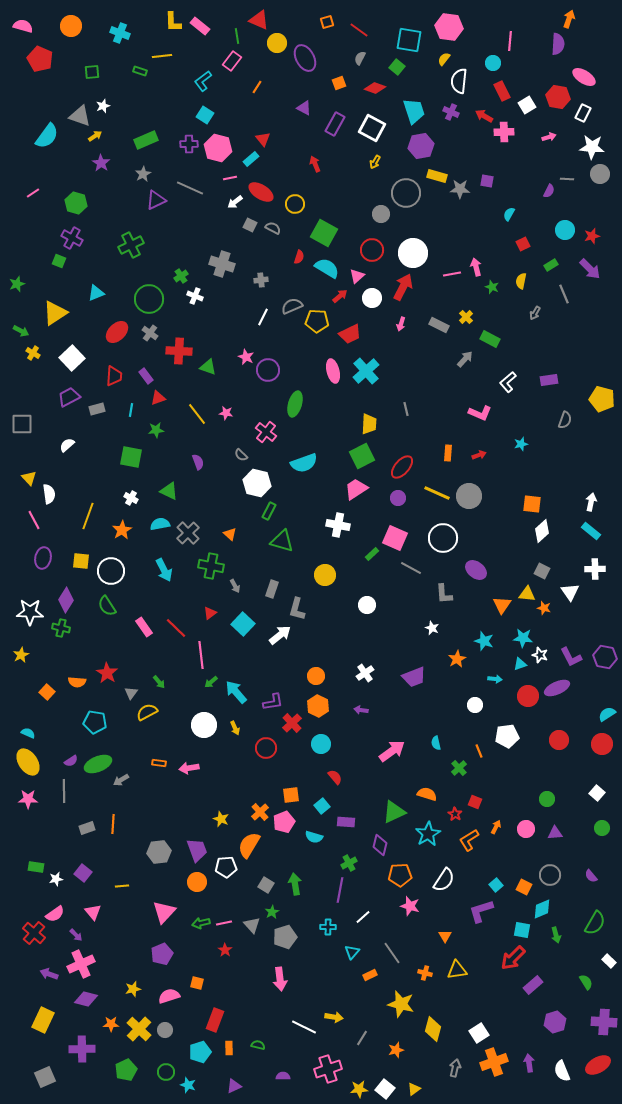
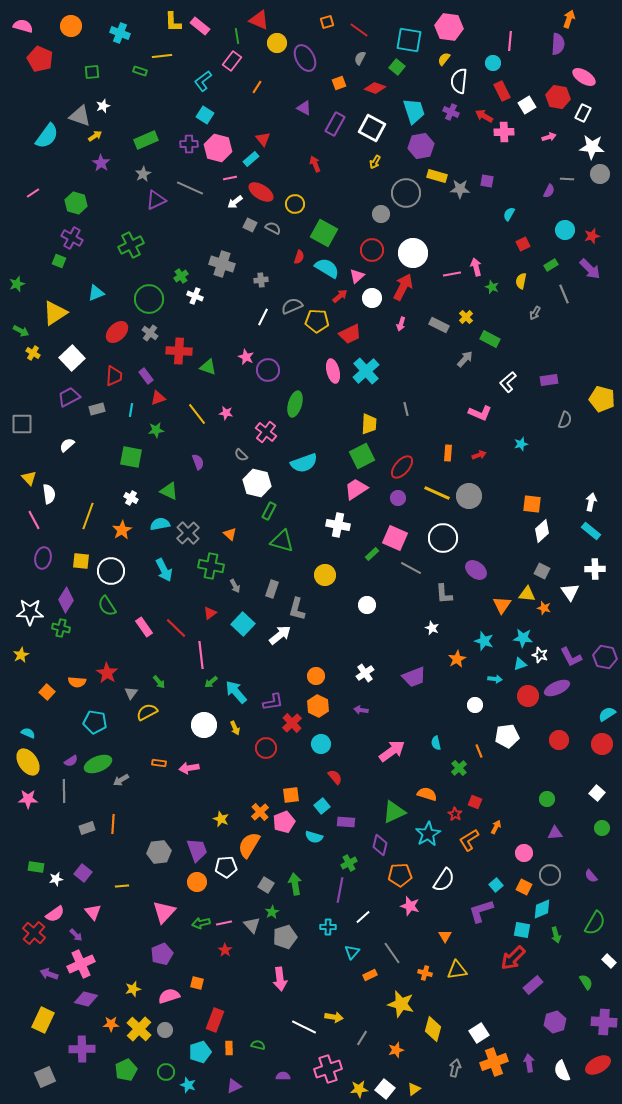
pink circle at (526, 829): moved 2 px left, 24 px down
